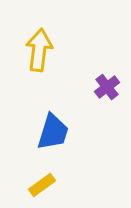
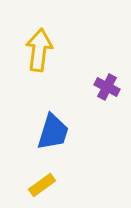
purple cross: rotated 25 degrees counterclockwise
